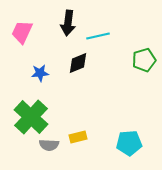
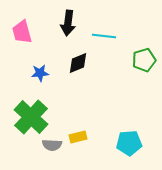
pink trapezoid: rotated 40 degrees counterclockwise
cyan line: moved 6 px right; rotated 20 degrees clockwise
gray semicircle: moved 3 px right
